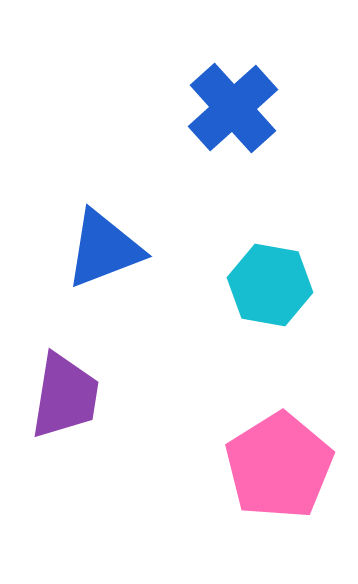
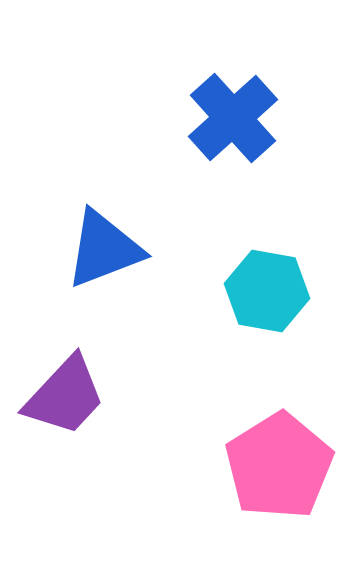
blue cross: moved 10 px down
cyan hexagon: moved 3 px left, 6 px down
purple trapezoid: rotated 34 degrees clockwise
